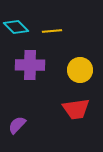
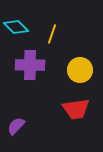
yellow line: moved 3 px down; rotated 66 degrees counterclockwise
purple semicircle: moved 1 px left, 1 px down
